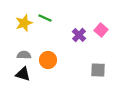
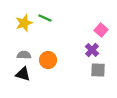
purple cross: moved 13 px right, 15 px down
